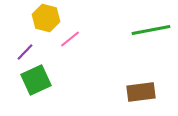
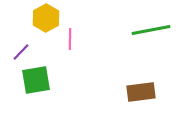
yellow hexagon: rotated 16 degrees clockwise
pink line: rotated 50 degrees counterclockwise
purple line: moved 4 px left
green square: rotated 16 degrees clockwise
